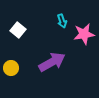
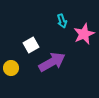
white square: moved 13 px right, 15 px down; rotated 21 degrees clockwise
pink star: rotated 15 degrees counterclockwise
